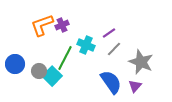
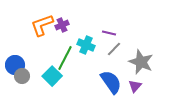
purple line: rotated 48 degrees clockwise
blue circle: moved 1 px down
gray circle: moved 17 px left, 5 px down
